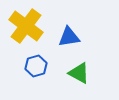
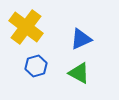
yellow cross: moved 1 px down
blue triangle: moved 12 px right, 2 px down; rotated 15 degrees counterclockwise
